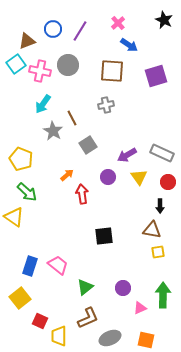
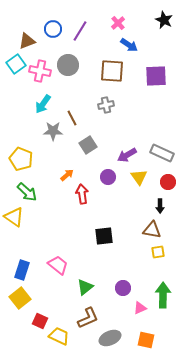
purple square at (156, 76): rotated 15 degrees clockwise
gray star at (53, 131): rotated 30 degrees counterclockwise
blue rectangle at (30, 266): moved 8 px left, 4 px down
yellow trapezoid at (59, 336): rotated 115 degrees clockwise
